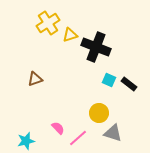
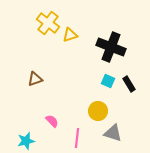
yellow cross: rotated 20 degrees counterclockwise
black cross: moved 15 px right
cyan square: moved 1 px left, 1 px down
black rectangle: rotated 21 degrees clockwise
yellow circle: moved 1 px left, 2 px up
pink semicircle: moved 6 px left, 7 px up
pink line: moved 1 px left; rotated 42 degrees counterclockwise
